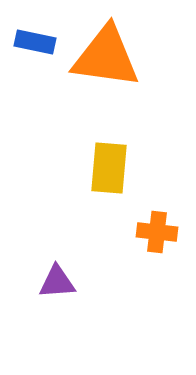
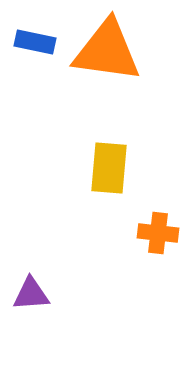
orange triangle: moved 1 px right, 6 px up
orange cross: moved 1 px right, 1 px down
purple triangle: moved 26 px left, 12 px down
